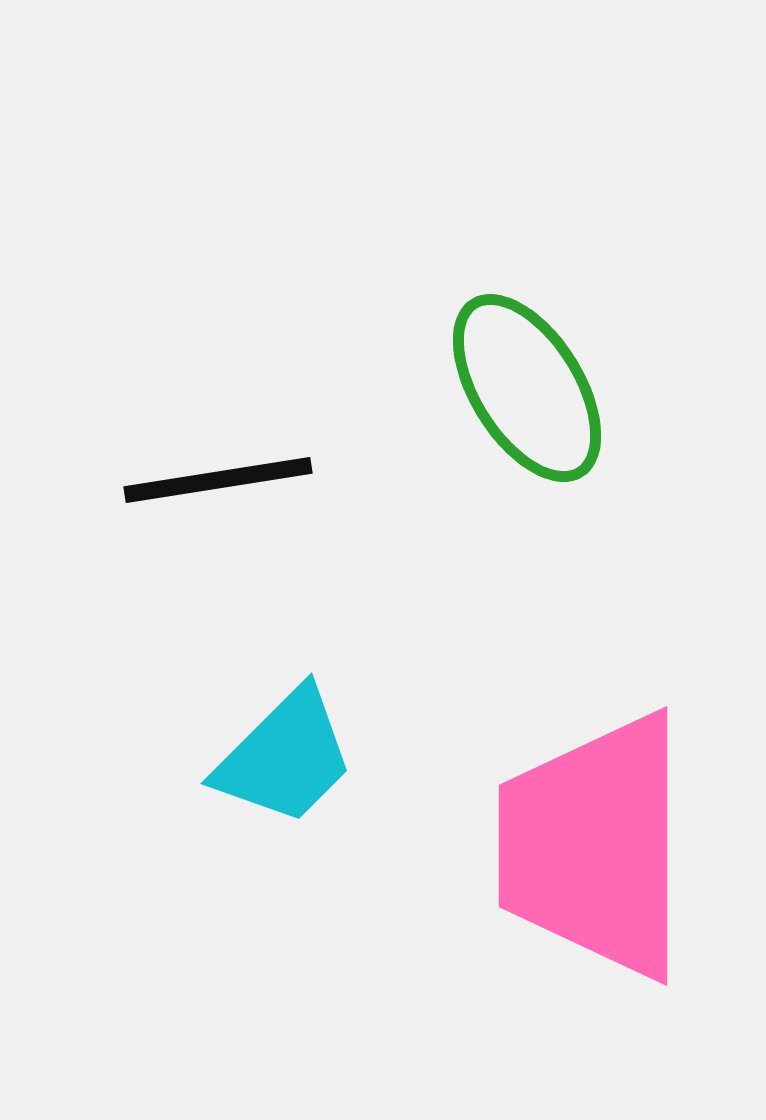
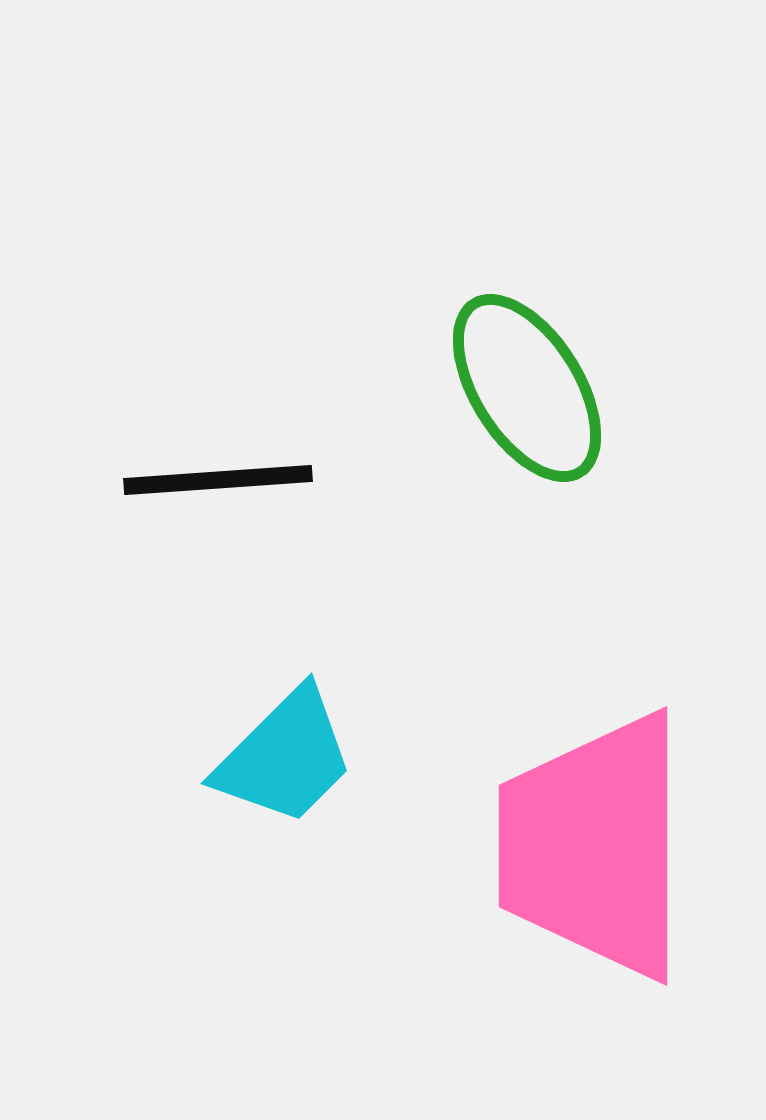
black line: rotated 5 degrees clockwise
